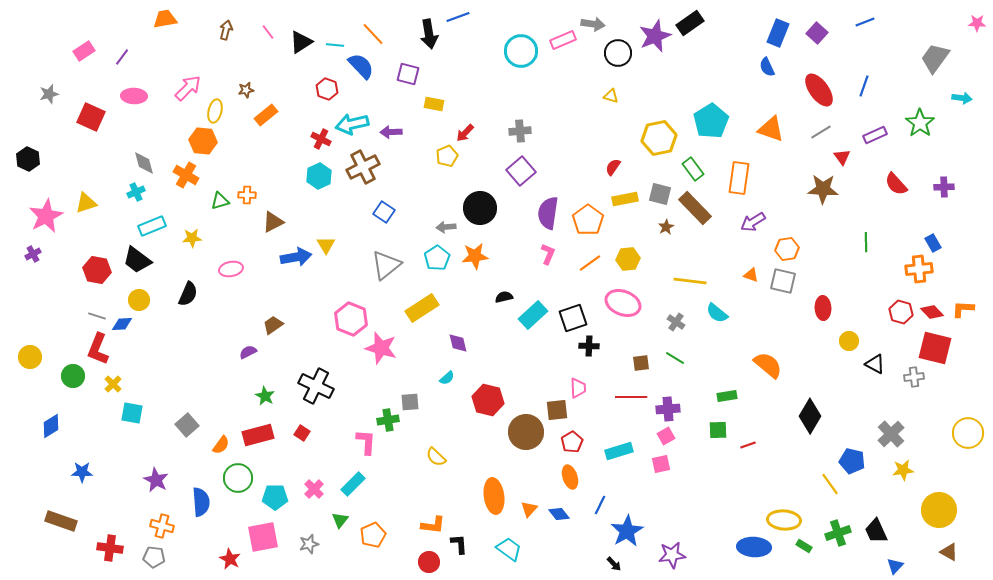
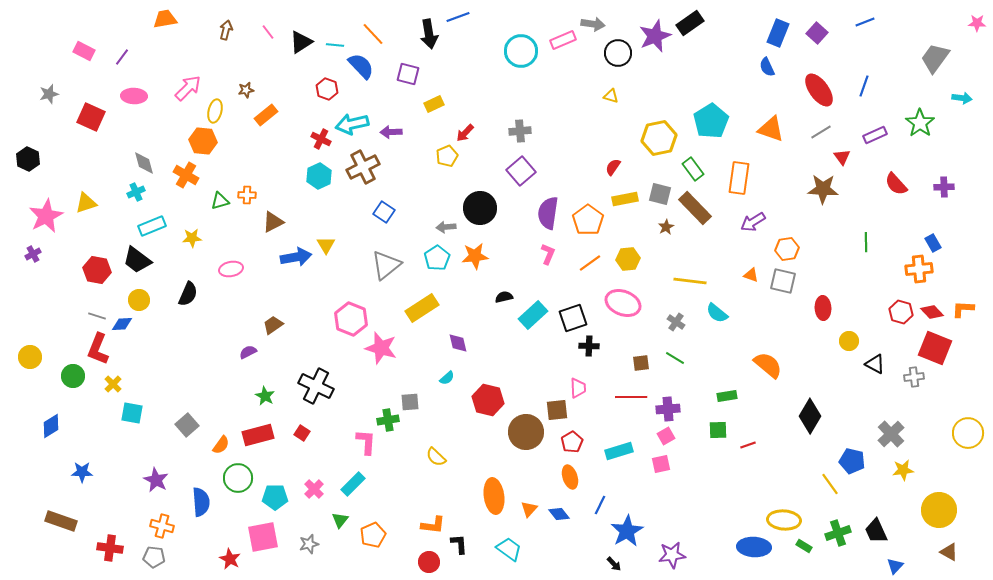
pink rectangle at (84, 51): rotated 60 degrees clockwise
yellow rectangle at (434, 104): rotated 36 degrees counterclockwise
red square at (935, 348): rotated 8 degrees clockwise
